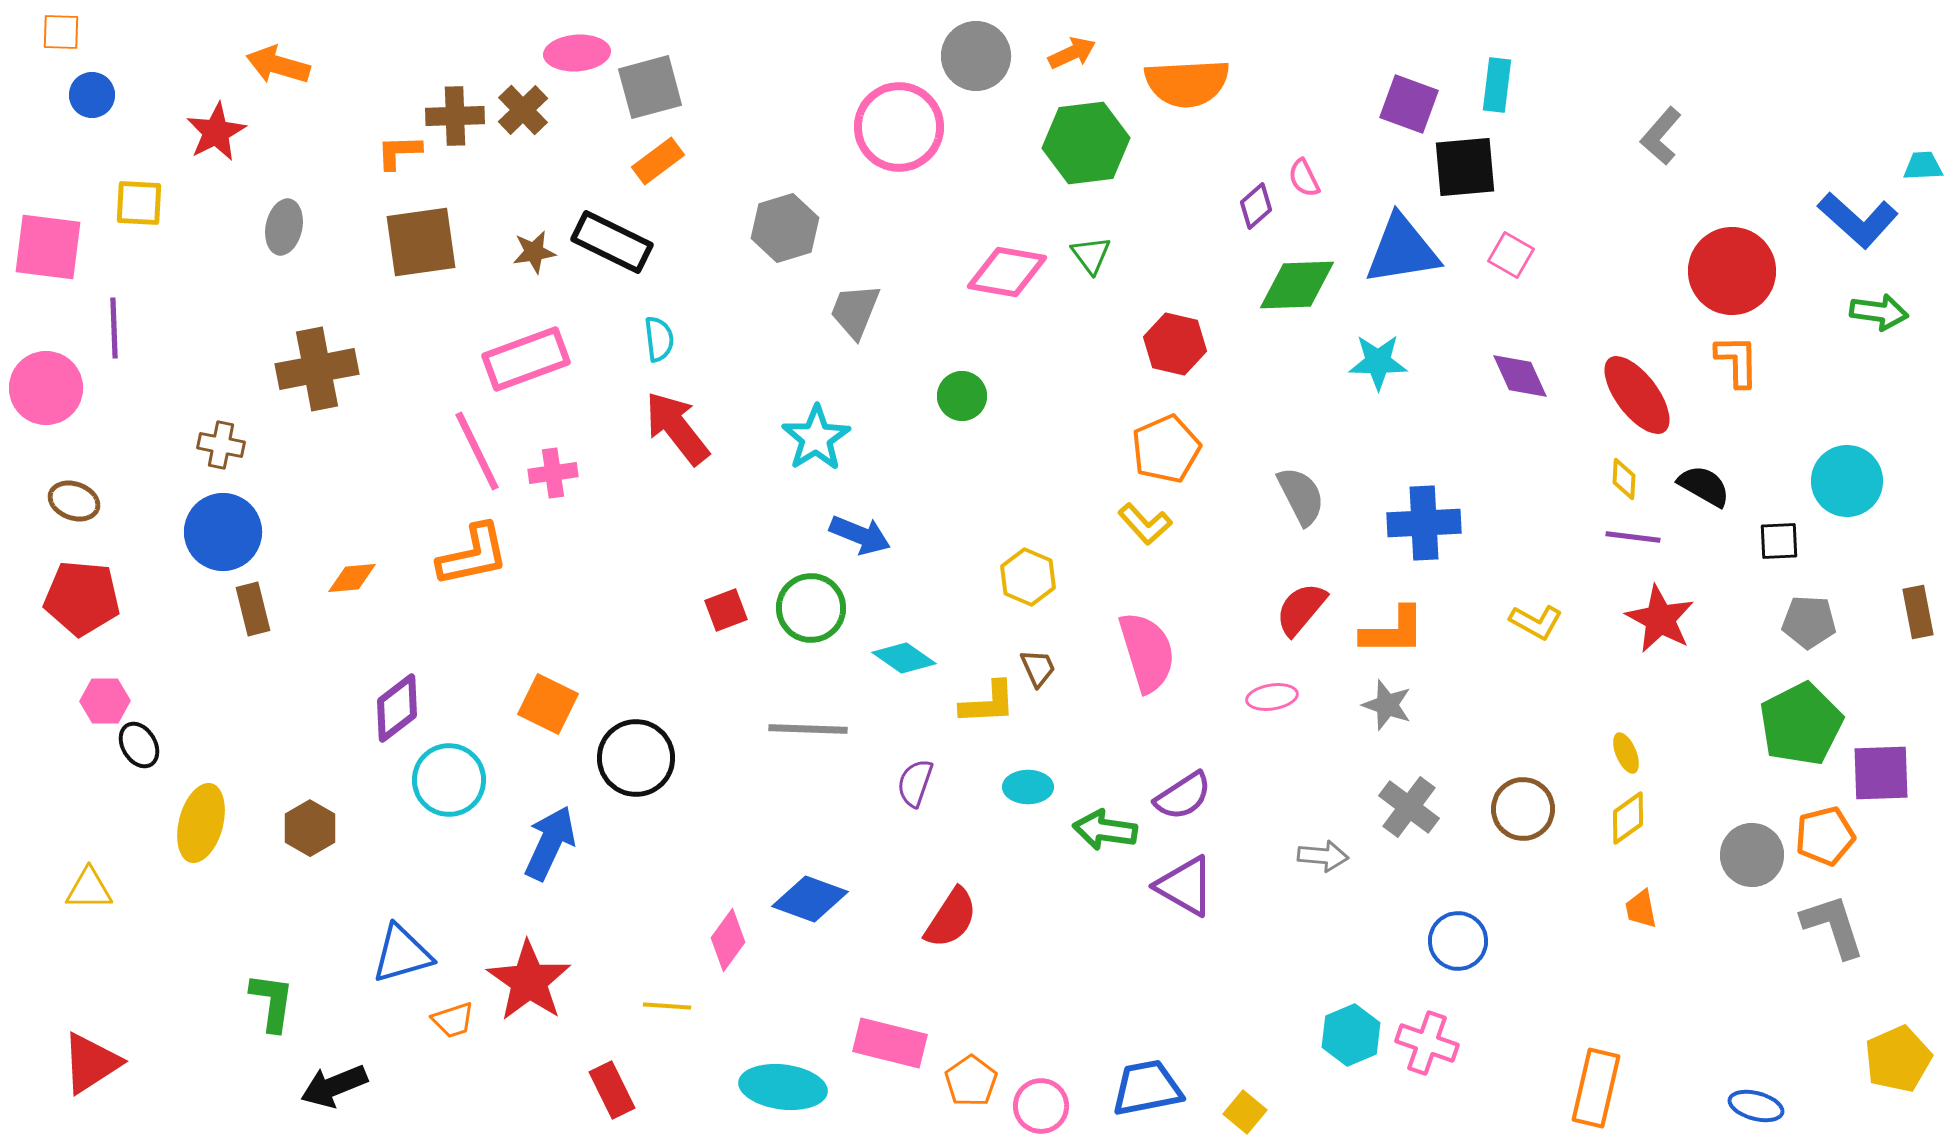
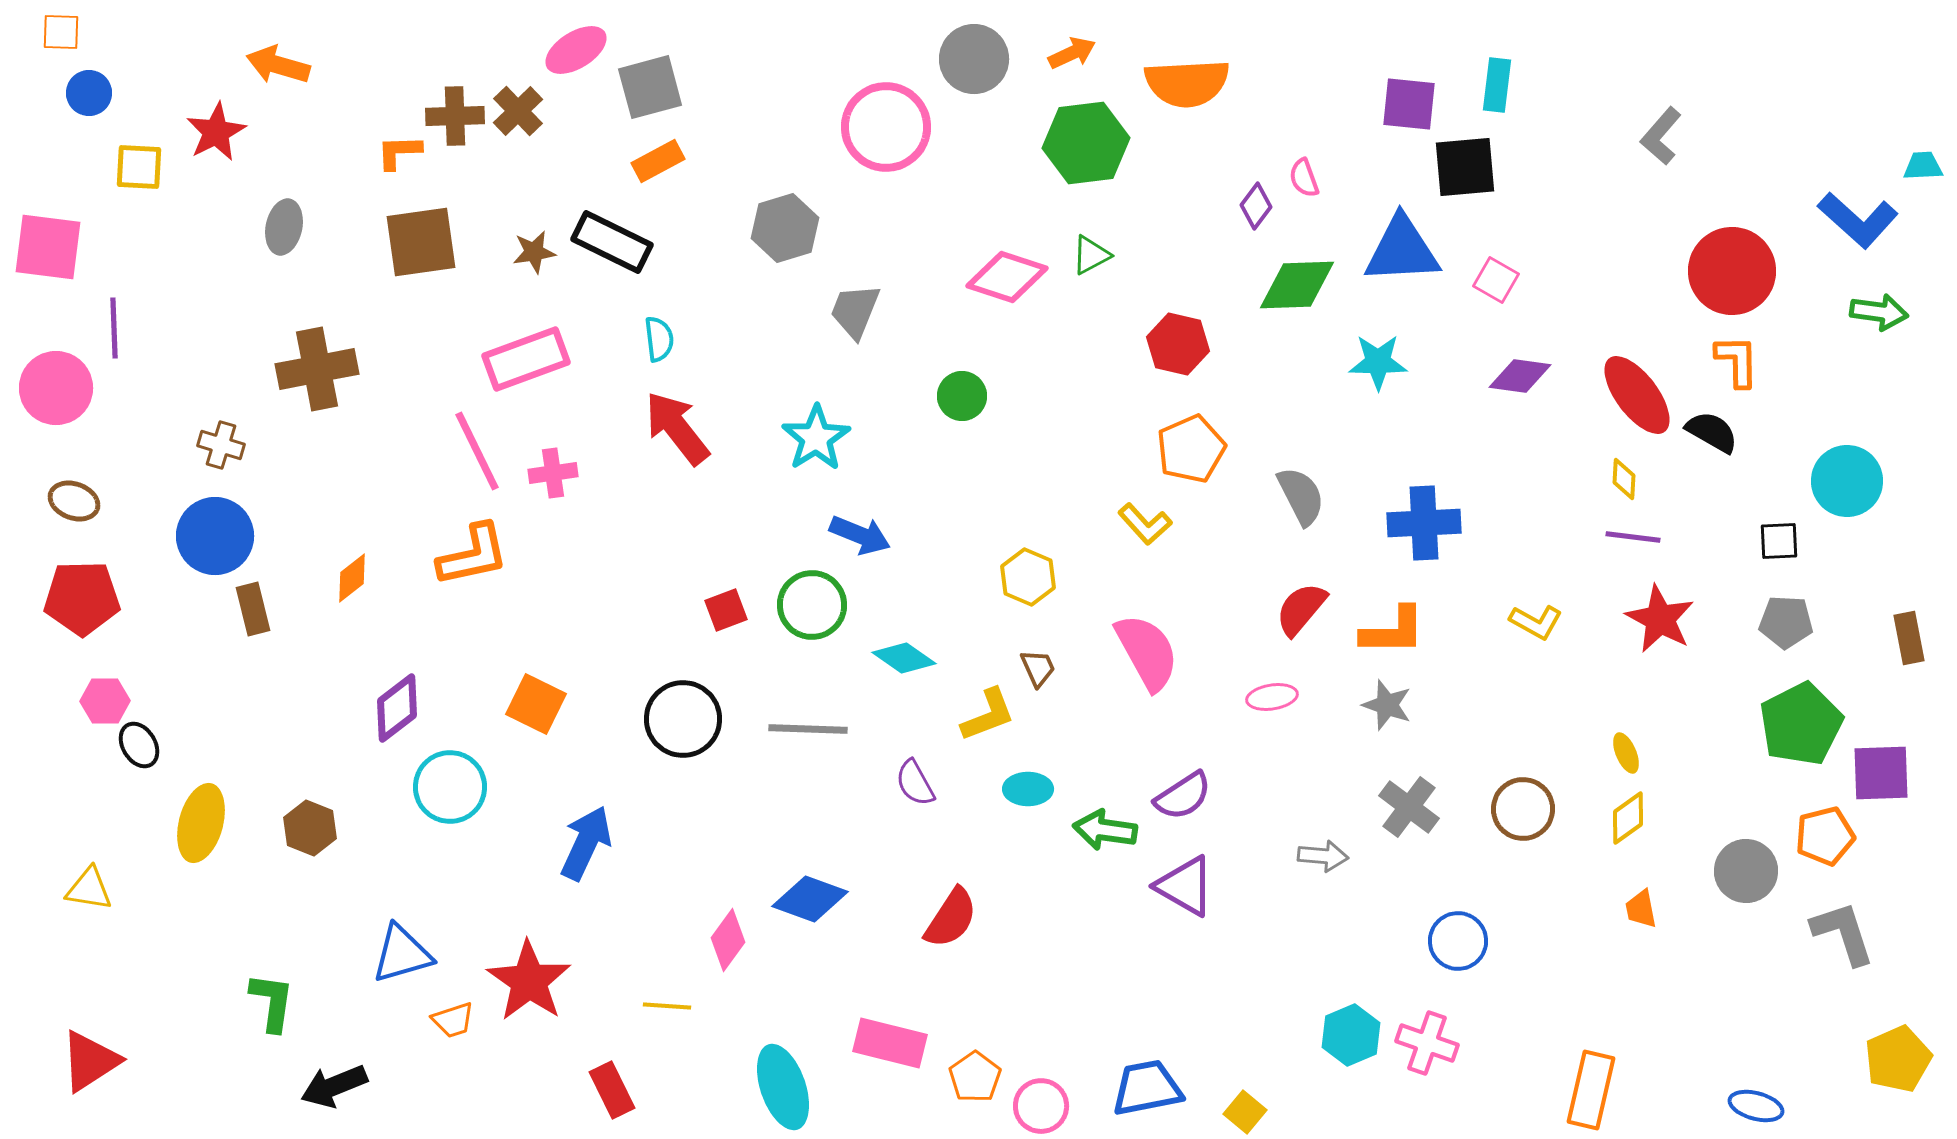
pink ellipse at (577, 53): moved 1 px left, 3 px up; rotated 28 degrees counterclockwise
gray circle at (976, 56): moved 2 px left, 3 px down
blue circle at (92, 95): moved 3 px left, 2 px up
purple square at (1409, 104): rotated 14 degrees counterclockwise
brown cross at (523, 110): moved 5 px left, 1 px down
pink circle at (899, 127): moved 13 px left
orange rectangle at (658, 161): rotated 9 degrees clockwise
pink semicircle at (1304, 178): rotated 6 degrees clockwise
yellow square at (139, 203): moved 36 px up
purple diamond at (1256, 206): rotated 12 degrees counterclockwise
blue triangle at (1402, 250): rotated 6 degrees clockwise
green triangle at (1091, 255): rotated 39 degrees clockwise
pink square at (1511, 255): moved 15 px left, 25 px down
pink diamond at (1007, 272): moved 5 px down; rotated 8 degrees clockwise
red hexagon at (1175, 344): moved 3 px right
purple diamond at (1520, 376): rotated 58 degrees counterclockwise
pink circle at (46, 388): moved 10 px right
brown cross at (221, 445): rotated 6 degrees clockwise
orange pentagon at (1166, 449): moved 25 px right
black semicircle at (1704, 486): moved 8 px right, 54 px up
blue circle at (223, 532): moved 8 px left, 4 px down
orange diamond at (352, 578): rotated 33 degrees counterclockwise
red pentagon at (82, 598): rotated 6 degrees counterclockwise
green circle at (811, 608): moved 1 px right, 3 px up
brown rectangle at (1918, 612): moved 9 px left, 26 px down
gray pentagon at (1809, 622): moved 23 px left
pink semicircle at (1147, 652): rotated 12 degrees counterclockwise
yellow L-shape at (988, 703): moved 12 px down; rotated 18 degrees counterclockwise
orange square at (548, 704): moved 12 px left
black circle at (636, 758): moved 47 px right, 39 px up
cyan circle at (449, 780): moved 1 px right, 7 px down
purple semicircle at (915, 783): rotated 48 degrees counterclockwise
cyan ellipse at (1028, 787): moved 2 px down
brown hexagon at (310, 828): rotated 8 degrees counterclockwise
blue arrow at (550, 843): moved 36 px right
gray circle at (1752, 855): moved 6 px left, 16 px down
yellow triangle at (89, 889): rotated 9 degrees clockwise
gray L-shape at (1833, 926): moved 10 px right, 7 px down
red triangle at (91, 1063): moved 1 px left, 2 px up
orange pentagon at (971, 1081): moved 4 px right, 4 px up
cyan ellipse at (783, 1087): rotated 64 degrees clockwise
orange rectangle at (1596, 1088): moved 5 px left, 2 px down
